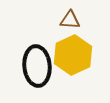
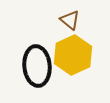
brown triangle: rotated 35 degrees clockwise
